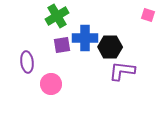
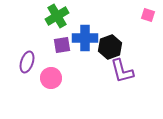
black hexagon: rotated 20 degrees counterclockwise
purple ellipse: rotated 25 degrees clockwise
purple L-shape: rotated 112 degrees counterclockwise
pink circle: moved 6 px up
